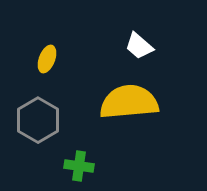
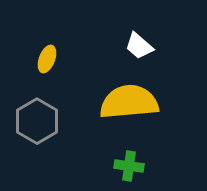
gray hexagon: moved 1 px left, 1 px down
green cross: moved 50 px right
